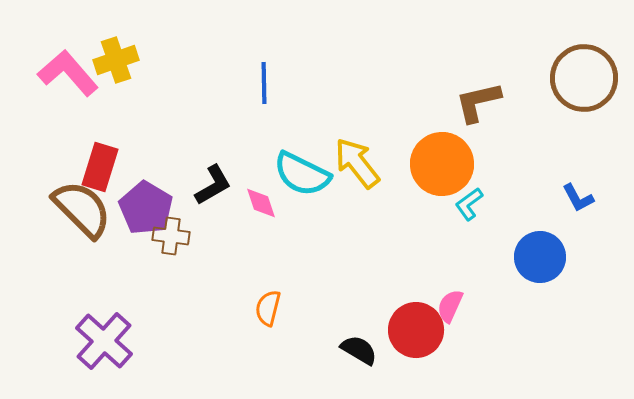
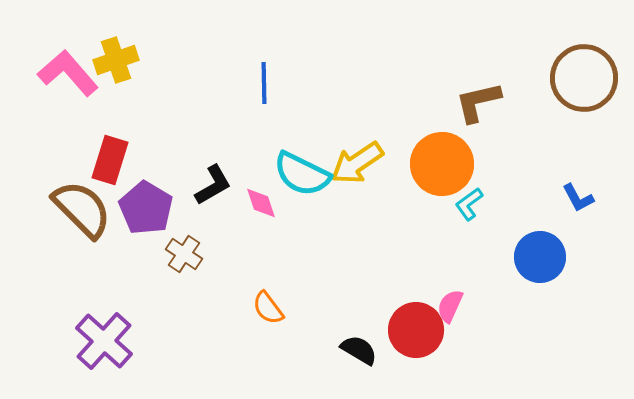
yellow arrow: rotated 86 degrees counterclockwise
red rectangle: moved 10 px right, 7 px up
brown cross: moved 13 px right, 18 px down; rotated 27 degrees clockwise
orange semicircle: rotated 51 degrees counterclockwise
